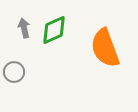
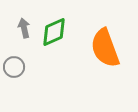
green diamond: moved 2 px down
gray circle: moved 5 px up
